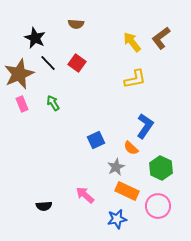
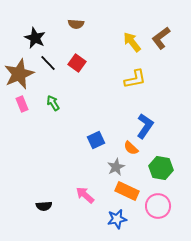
green hexagon: rotated 15 degrees counterclockwise
